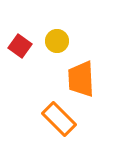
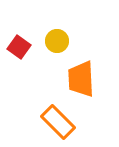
red square: moved 1 px left, 1 px down
orange rectangle: moved 1 px left, 3 px down
